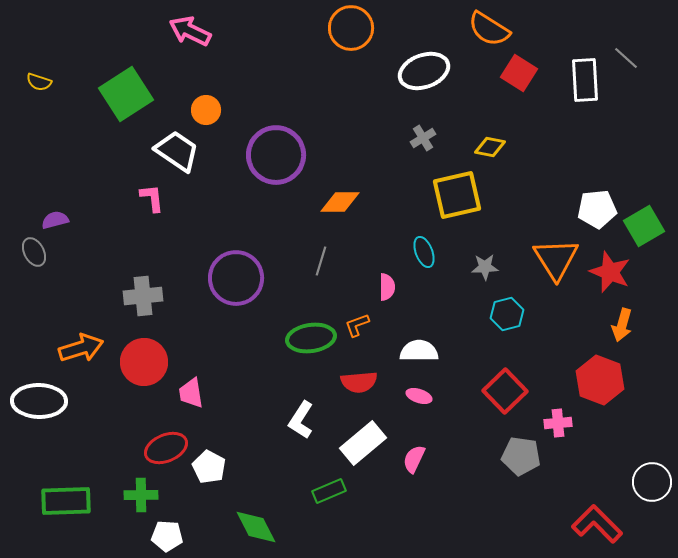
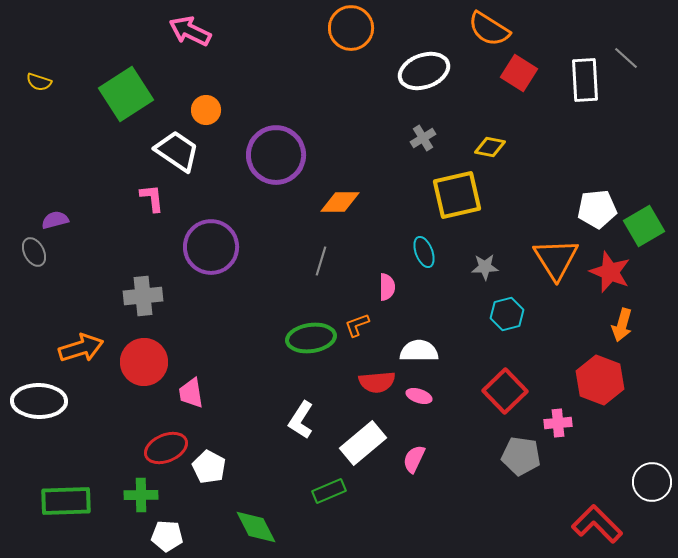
purple circle at (236, 278): moved 25 px left, 31 px up
red semicircle at (359, 382): moved 18 px right
